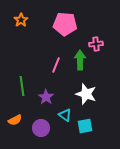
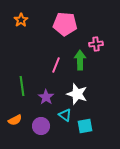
white star: moved 9 px left
purple circle: moved 2 px up
